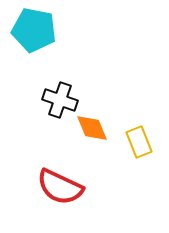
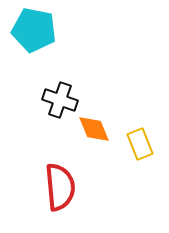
orange diamond: moved 2 px right, 1 px down
yellow rectangle: moved 1 px right, 2 px down
red semicircle: rotated 120 degrees counterclockwise
